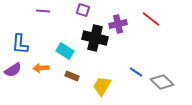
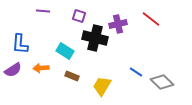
purple square: moved 4 px left, 6 px down
